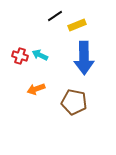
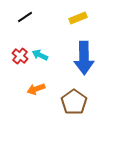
black line: moved 30 px left, 1 px down
yellow rectangle: moved 1 px right, 7 px up
red cross: rotated 21 degrees clockwise
brown pentagon: rotated 25 degrees clockwise
